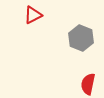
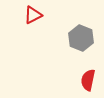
red semicircle: moved 4 px up
